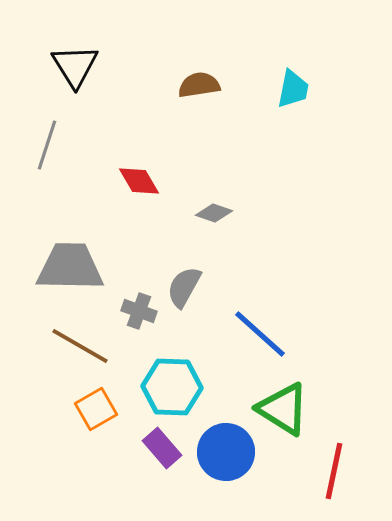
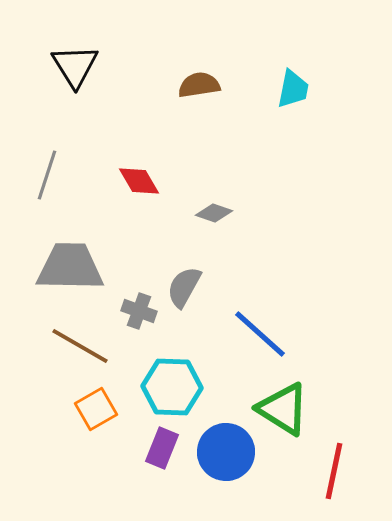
gray line: moved 30 px down
purple rectangle: rotated 63 degrees clockwise
